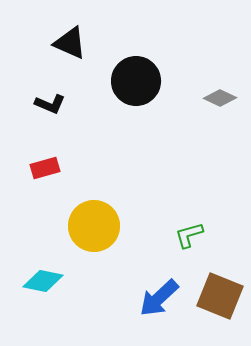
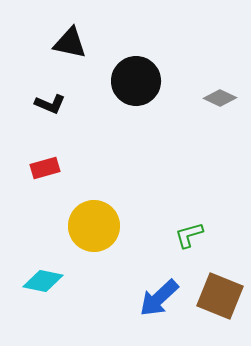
black triangle: rotated 12 degrees counterclockwise
